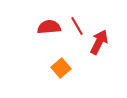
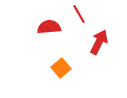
red line: moved 2 px right, 12 px up
